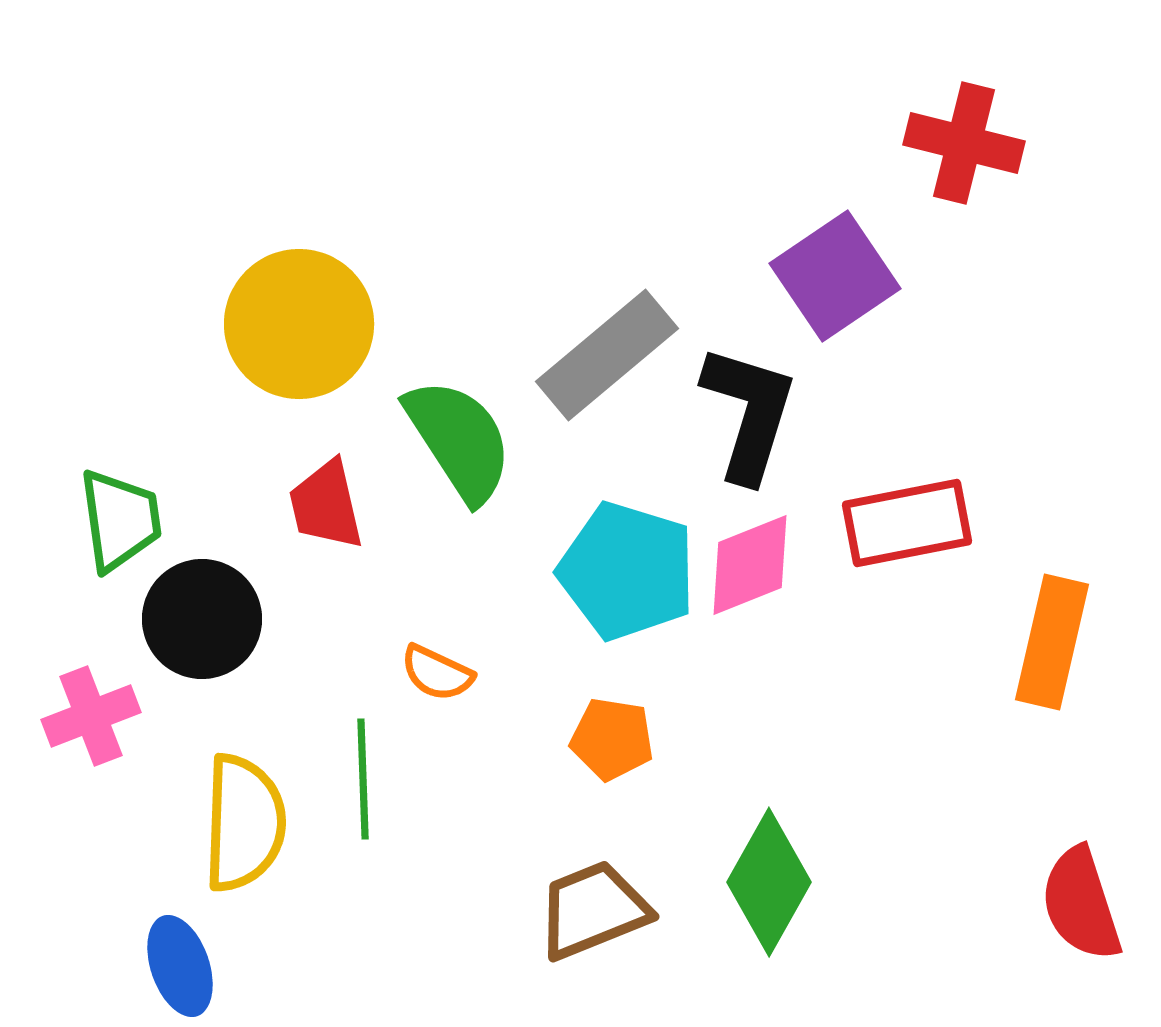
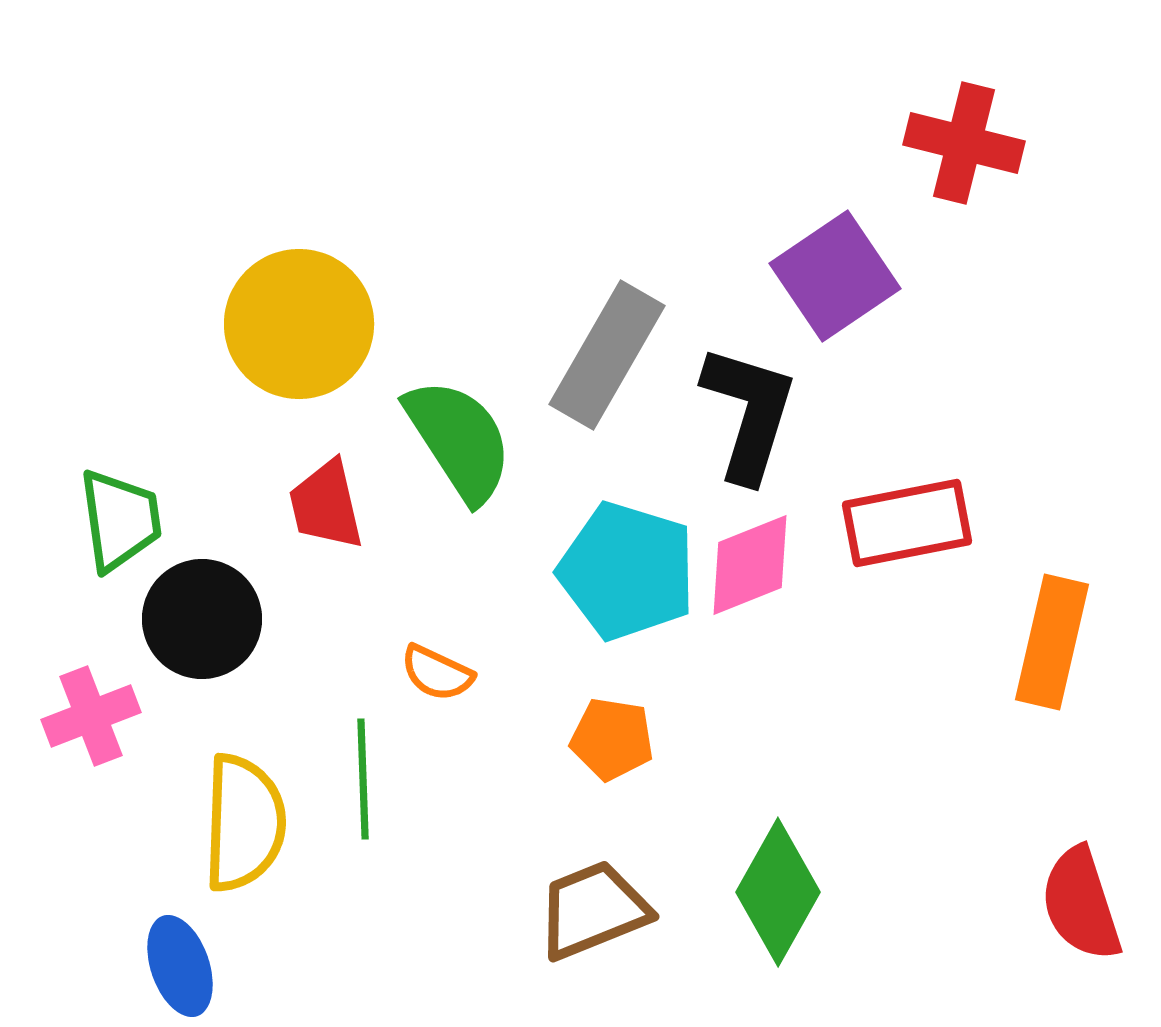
gray rectangle: rotated 20 degrees counterclockwise
green diamond: moved 9 px right, 10 px down
